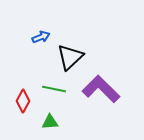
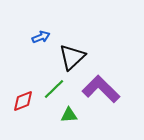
black triangle: moved 2 px right
green line: rotated 55 degrees counterclockwise
red diamond: rotated 40 degrees clockwise
green triangle: moved 19 px right, 7 px up
